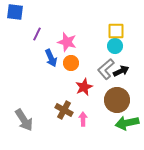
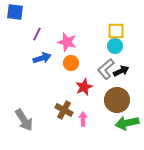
blue arrow: moved 9 px left; rotated 84 degrees counterclockwise
